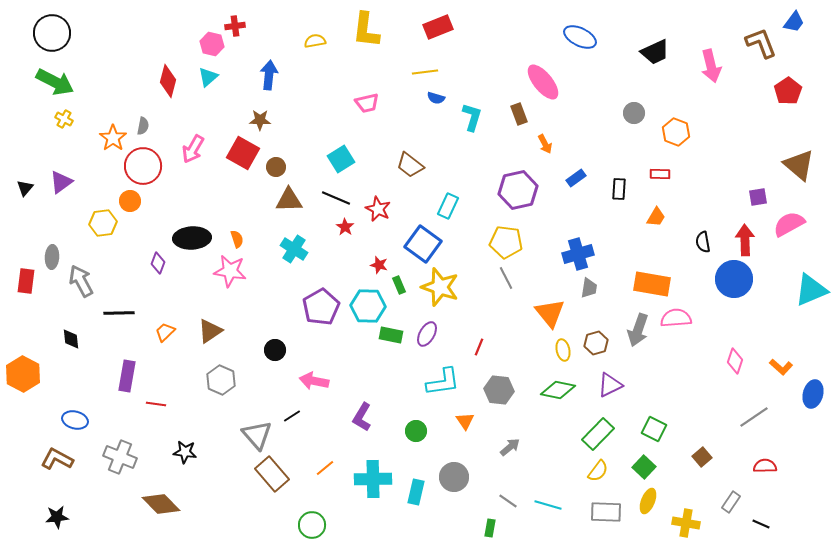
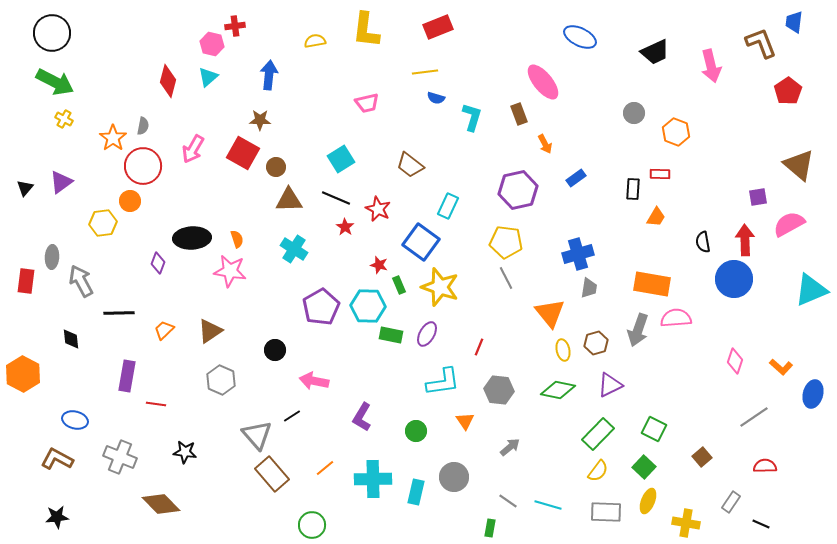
blue trapezoid at (794, 22): rotated 150 degrees clockwise
black rectangle at (619, 189): moved 14 px right
blue square at (423, 244): moved 2 px left, 2 px up
orange trapezoid at (165, 332): moved 1 px left, 2 px up
